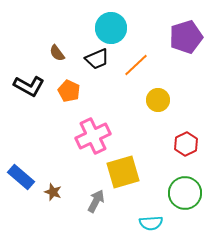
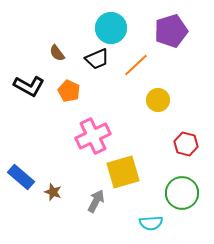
purple pentagon: moved 15 px left, 6 px up
red hexagon: rotated 20 degrees counterclockwise
green circle: moved 3 px left
